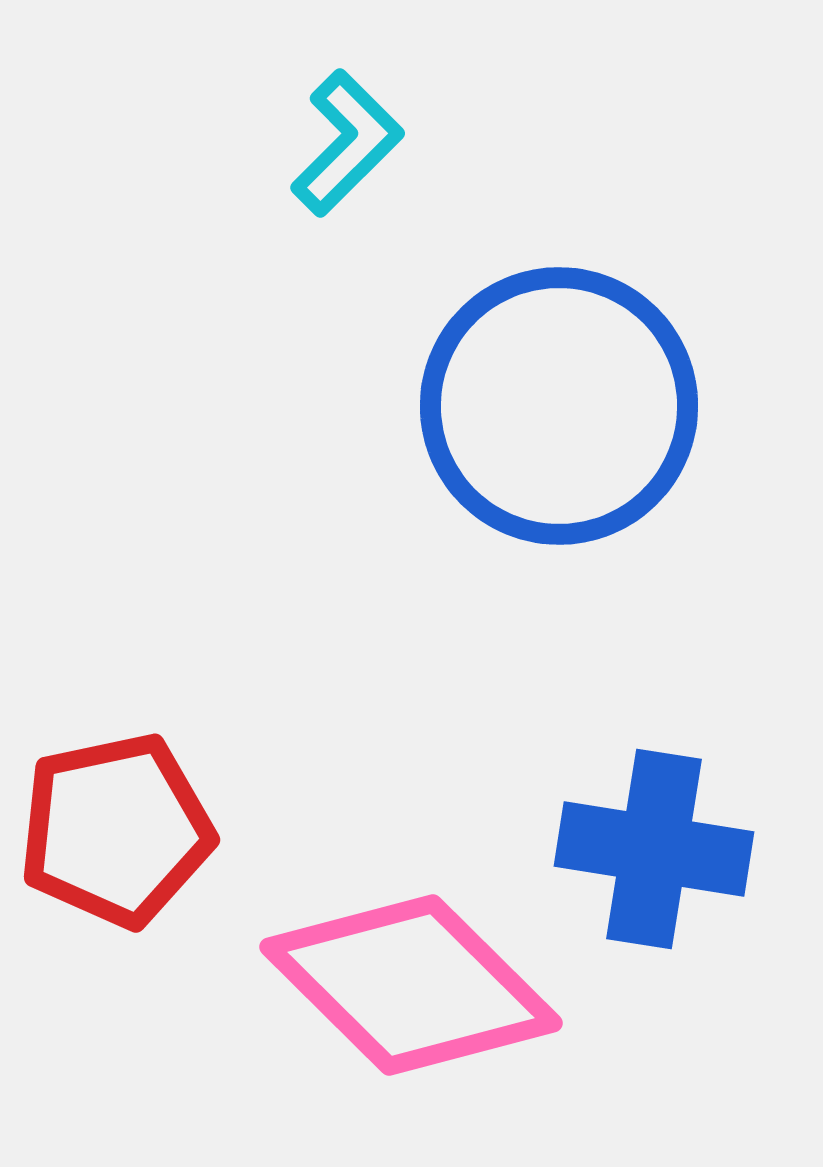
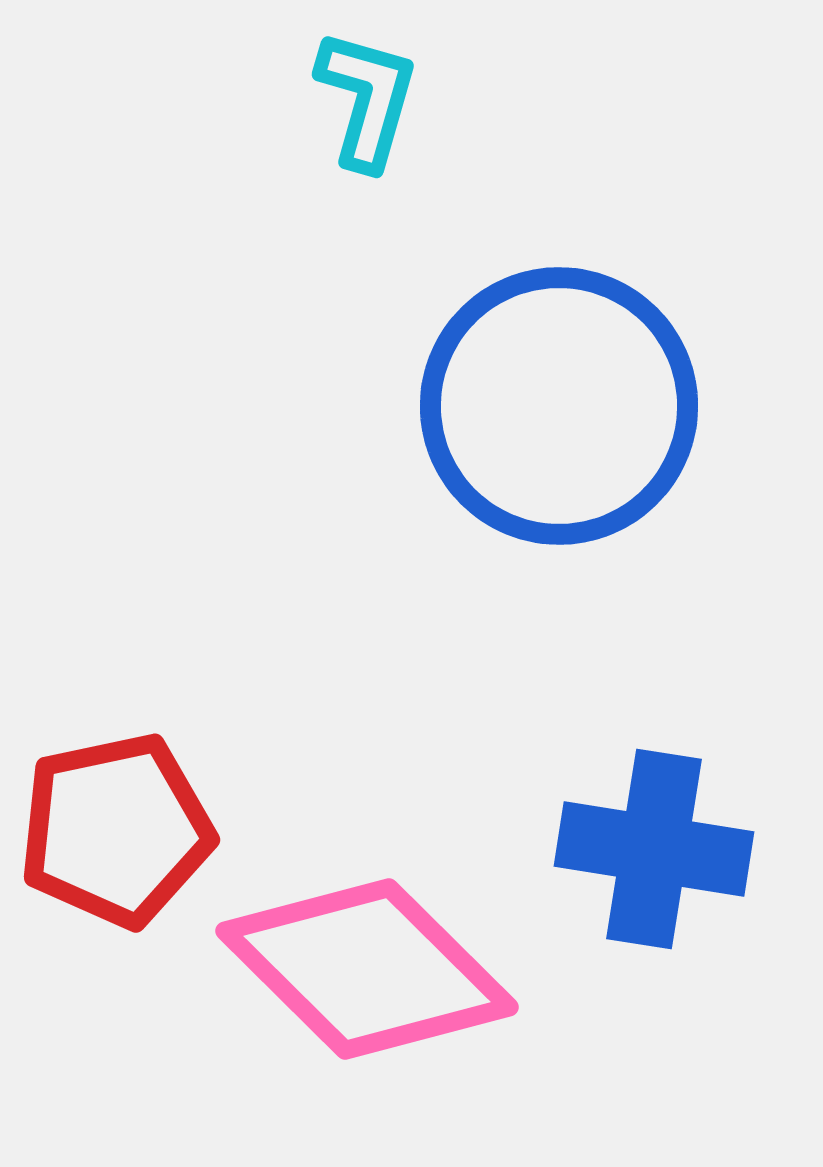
cyan L-shape: moved 20 px right, 44 px up; rotated 29 degrees counterclockwise
pink diamond: moved 44 px left, 16 px up
